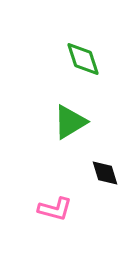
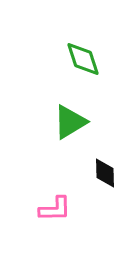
black diamond: rotated 16 degrees clockwise
pink L-shape: rotated 16 degrees counterclockwise
